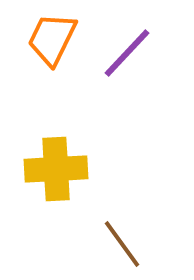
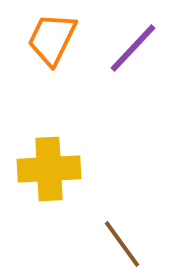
purple line: moved 6 px right, 5 px up
yellow cross: moved 7 px left
